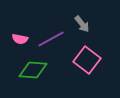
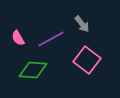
pink semicircle: moved 2 px left, 1 px up; rotated 49 degrees clockwise
